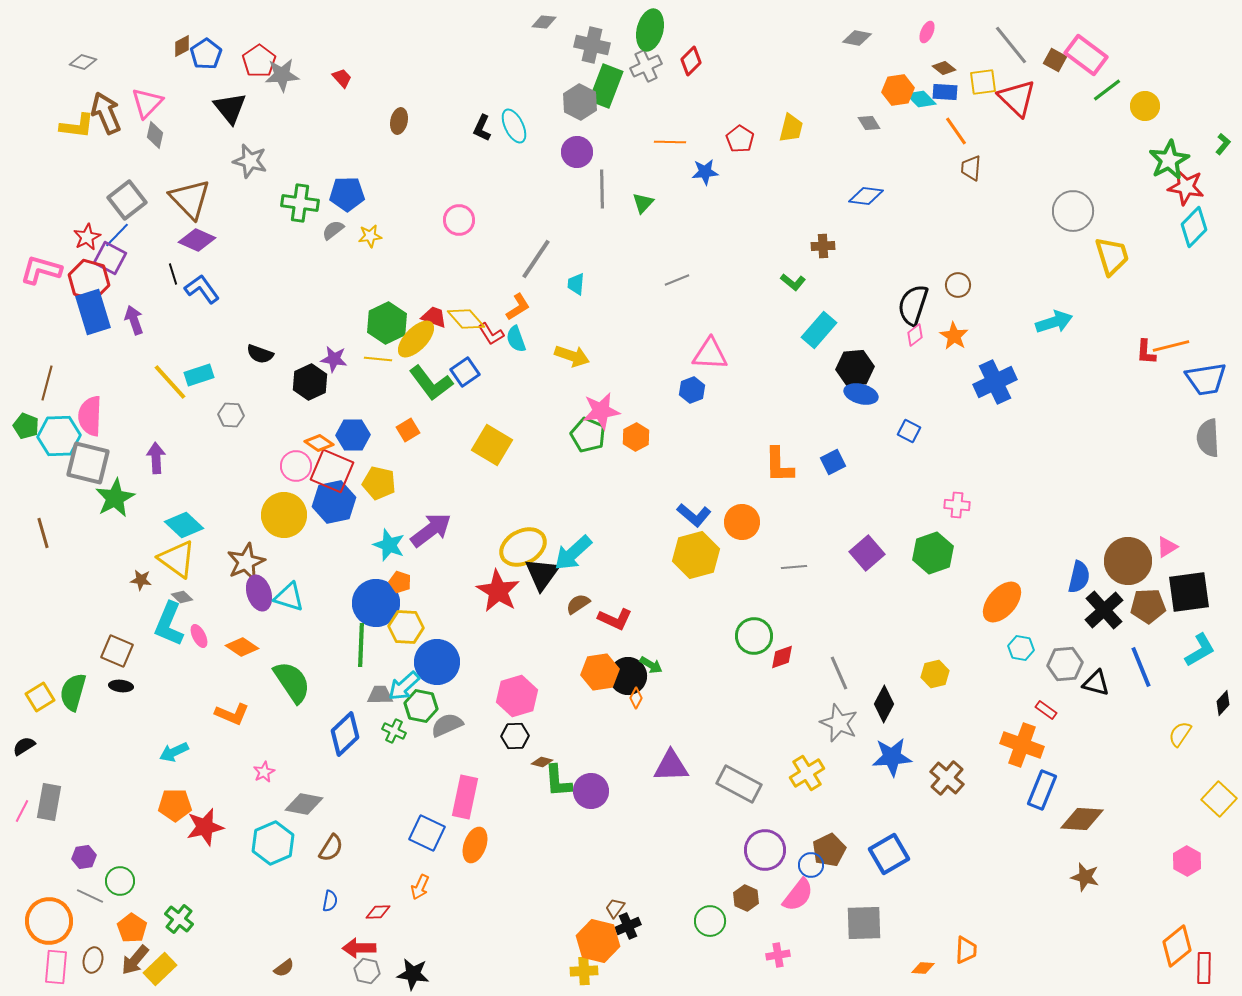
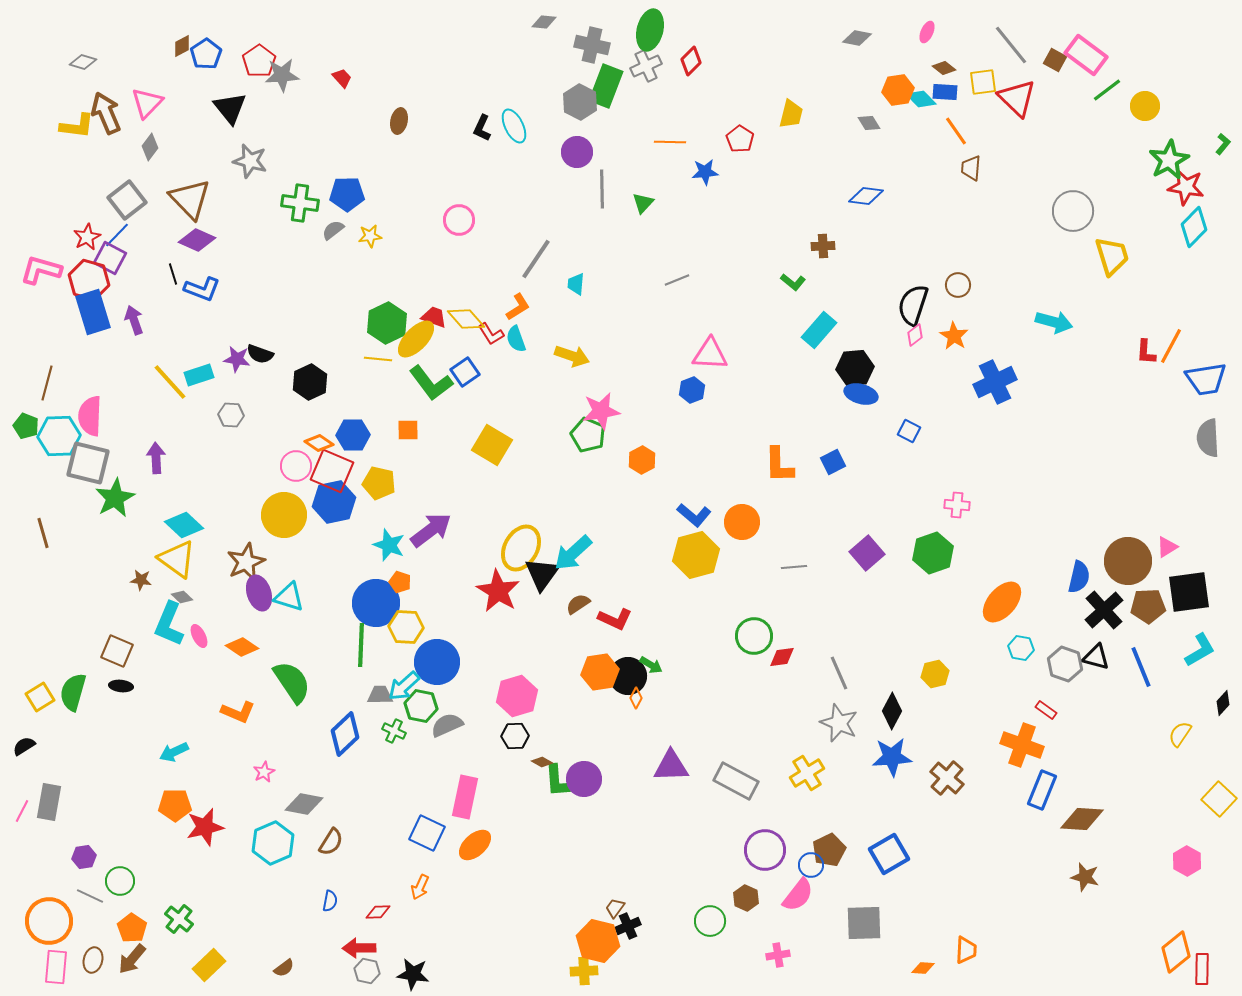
yellow trapezoid at (791, 128): moved 14 px up
gray diamond at (155, 135): moved 5 px left, 12 px down; rotated 24 degrees clockwise
blue L-shape at (202, 289): rotated 147 degrees clockwise
cyan arrow at (1054, 322): rotated 33 degrees clockwise
orange line at (1171, 346): rotated 48 degrees counterclockwise
purple star at (334, 359): moved 97 px left
orange square at (408, 430): rotated 30 degrees clockwise
orange hexagon at (636, 437): moved 6 px right, 23 px down
yellow ellipse at (523, 547): moved 2 px left, 1 px down; rotated 33 degrees counterclockwise
red diamond at (782, 657): rotated 12 degrees clockwise
gray hexagon at (1065, 664): rotated 24 degrees clockwise
black triangle at (1096, 683): moved 26 px up
black diamond at (884, 704): moved 8 px right, 7 px down
orange L-shape at (232, 714): moved 6 px right, 2 px up
brown diamond at (542, 762): rotated 15 degrees clockwise
gray rectangle at (739, 784): moved 3 px left, 3 px up
purple circle at (591, 791): moved 7 px left, 12 px up
orange ellipse at (475, 845): rotated 28 degrees clockwise
brown semicircle at (331, 848): moved 6 px up
orange diamond at (1177, 946): moved 1 px left, 6 px down
brown arrow at (135, 960): moved 3 px left, 1 px up
red rectangle at (1204, 968): moved 2 px left, 1 px down
yellow rectangle at (160, 969): moved 49 px right, 4 px up
